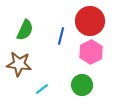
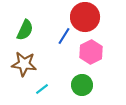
red circle: moved 5 px left, 4 px up
blue line: moved 3 px right; rotated 18 degrees clockwise
brown star: moved 5 px right
